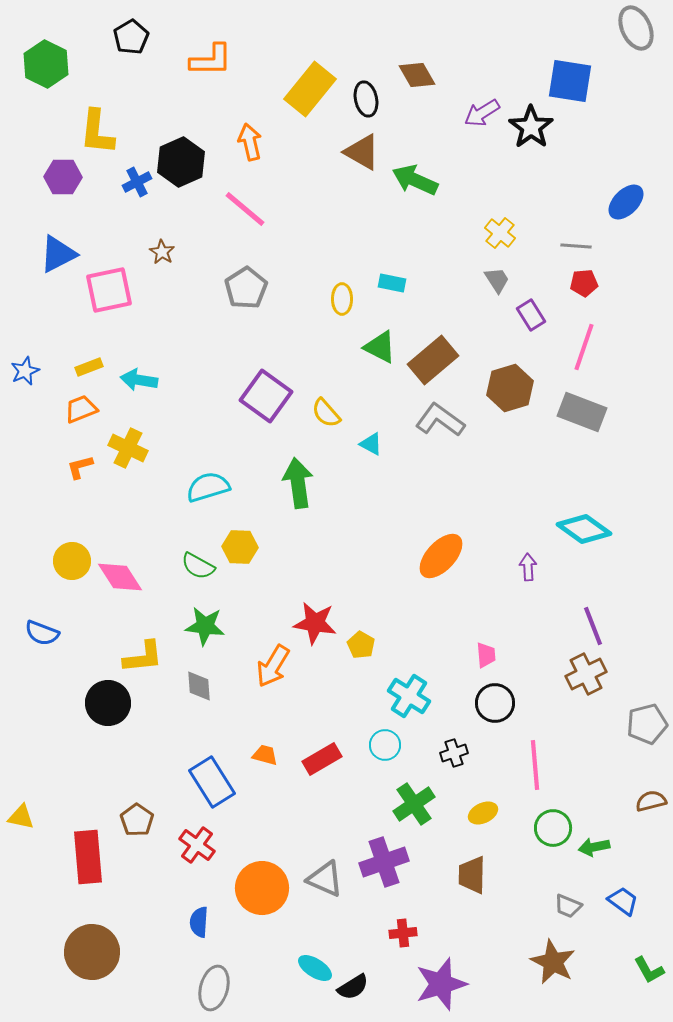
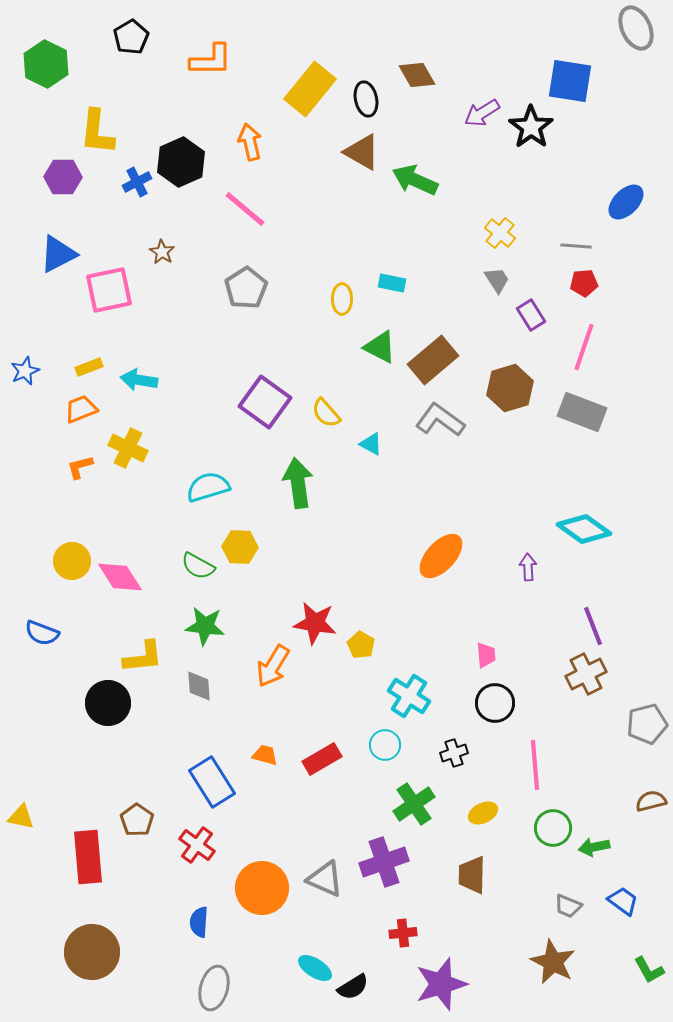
purple square at (266, 396): moved 1 px left, 6 px down
